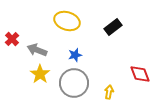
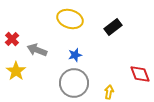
yellow ellipse: moved 3 px right, 2 px up
yellow star: moved 24 px left, 3 px up
